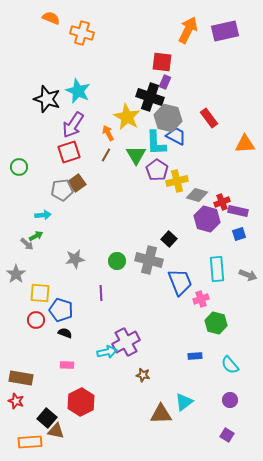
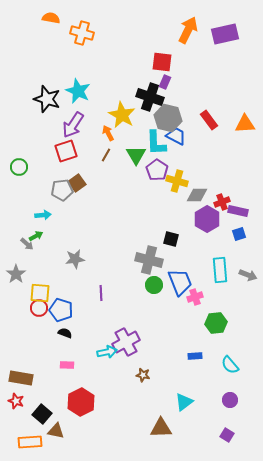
orange semicircle at (51, 18): rotated 12 degrees counterclockwise
purple rectangle at (225, 31): moved 3 px down
yellow star at (127, 117): moved 5 px left, 2 px up
red rectangle at (209, 118): moved 2 px down
orange triangle at (245, 144): moved 20 px up
red square at (69, 152): moved 3 px left, 1 px up
yellow cross at (177, 181): rotated 30 degrees clockwise
gray diamond at (197, 195): rotated 15 degrees counterclockwise
purple hexagon at (207, 219): rotated 15 degrees clockwise
black square at (169, 239): moved 2 px right; rotated 28 degrees counterclockwise
green circle at (117, 261): moved 37 px right, 24 px down
cyan rectangle at (217, 269): moved 3 px right, 1 px down
pink cross at (201, 299): moved 6 px left, 2 px up
red circle at (36, 320): moved 3 px right, 12 px up
green hexagon at (216, 323): rotated 20 degrees counterclockwise
brown triangle at (161, 414): moved 14 px down
black square at (47, 418): moved 5 px left, 4 px up
